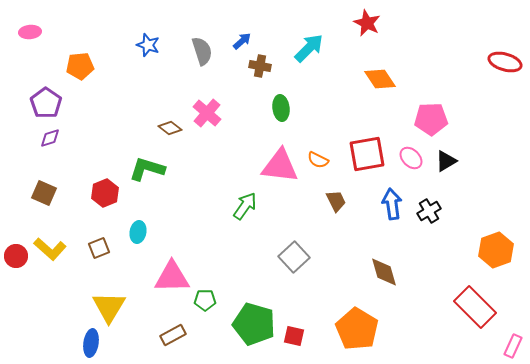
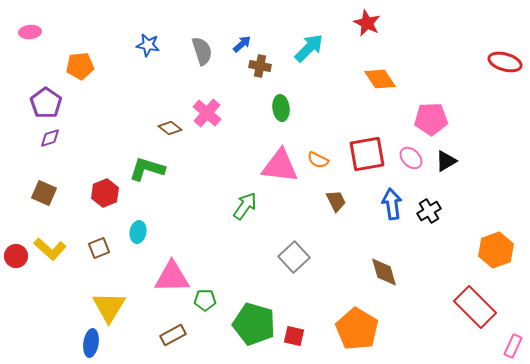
blue arrow at (242, 41): moved 3 px down
blue star at (148, 45): rotated 10 degrees counterclockwise
